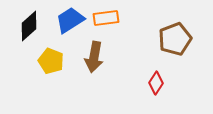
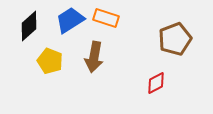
orange rectangle: rotated 25 degrees clockwise
yellow pentagon: moved 1 px left
red diamond: rotated 30 degrees clockwise
